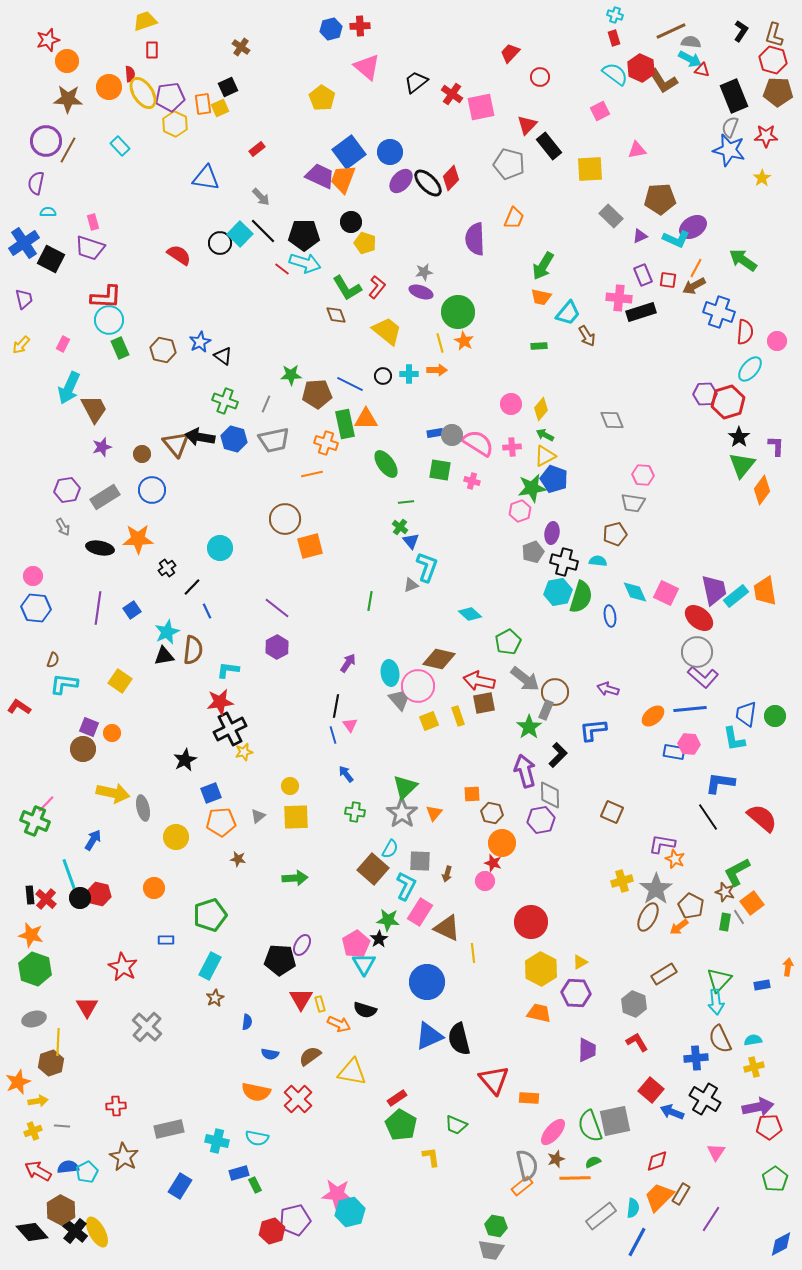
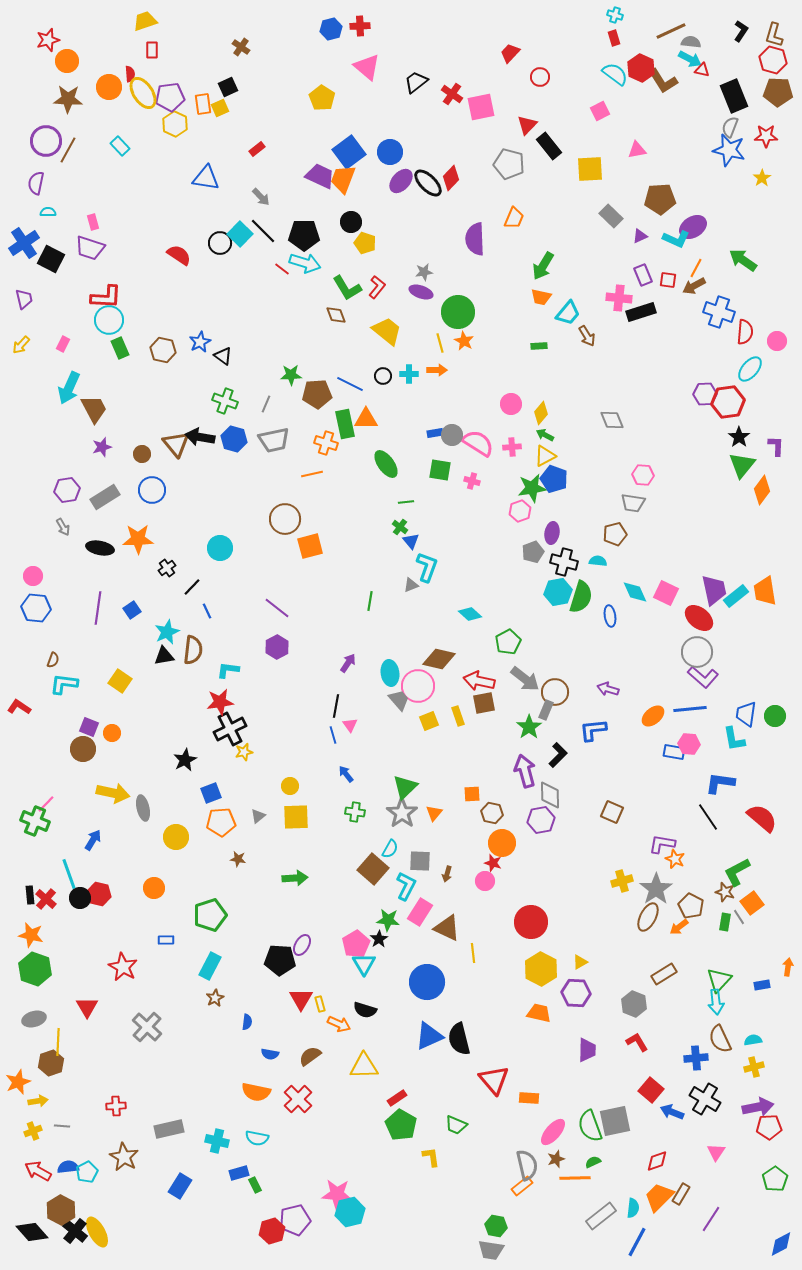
red hexagon at (728, 402): rotated 8 degrees clockwise
yellow diamond at (541, 409): moved 4 px down
yellow triangle at (352, 1072): moved 12 px right, 6 px up; rotated 12 degrees counterclockwise
